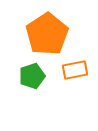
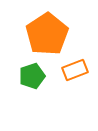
orange rectangle: rotated 10 degrees counterclockwise
